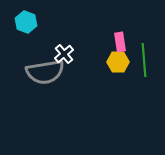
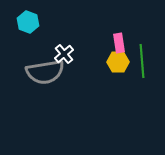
cyan hexagon: moved 2 px right
pink rectangle: moved 1 px left, 1 px down
green line: moved 2 px left, 1 px down
